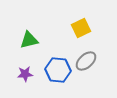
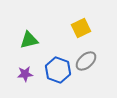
blue hexagon: rotated 15 degrees clockwise
